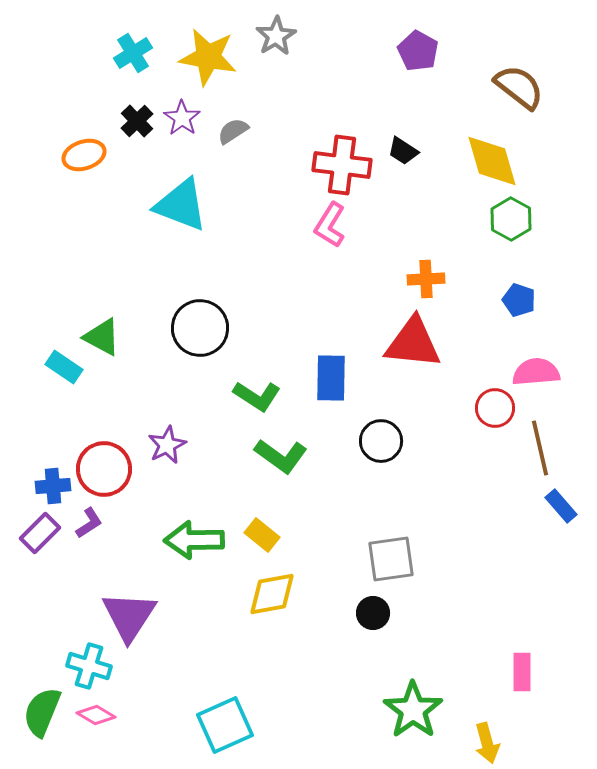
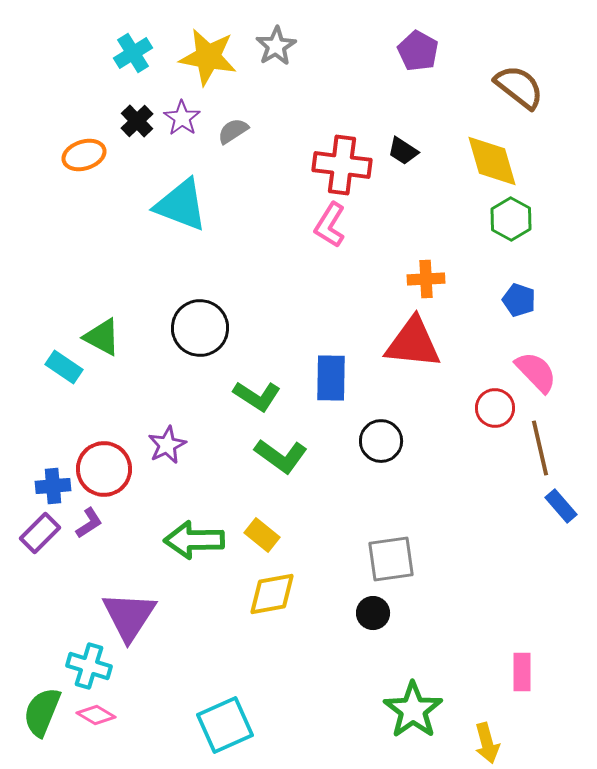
gray star at (276, 36): moved 10 px down
pink semicircle at (536, 372): rotated 51 degrees clockwise
